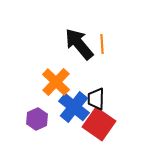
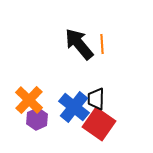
orange cross: moved 27 px left, 18 px down
